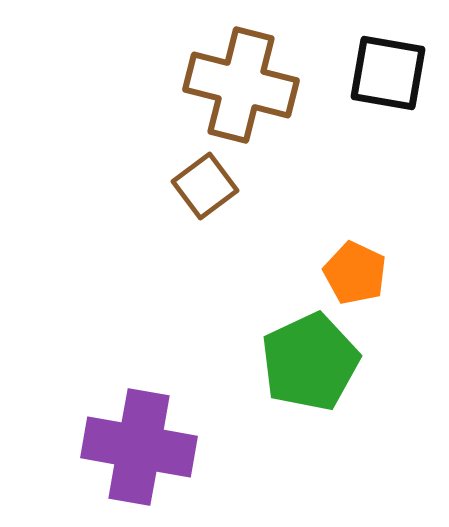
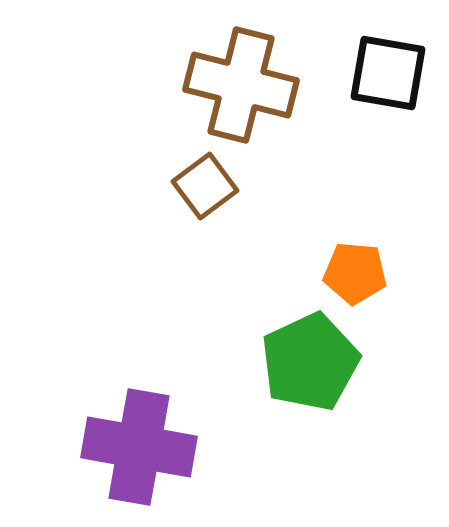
orange pentagon: rotated 20 degrees counterclockwise
